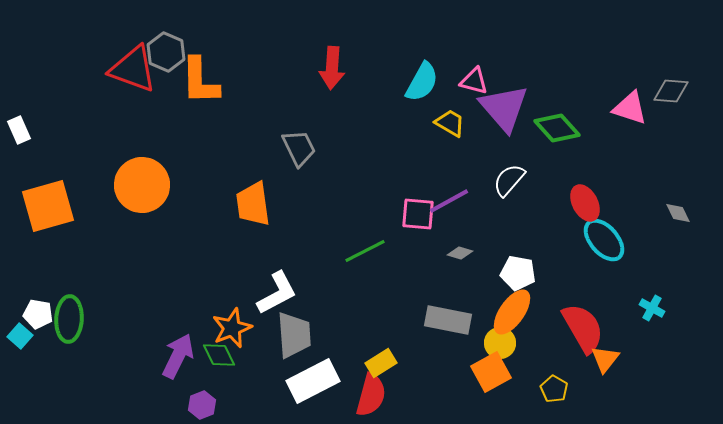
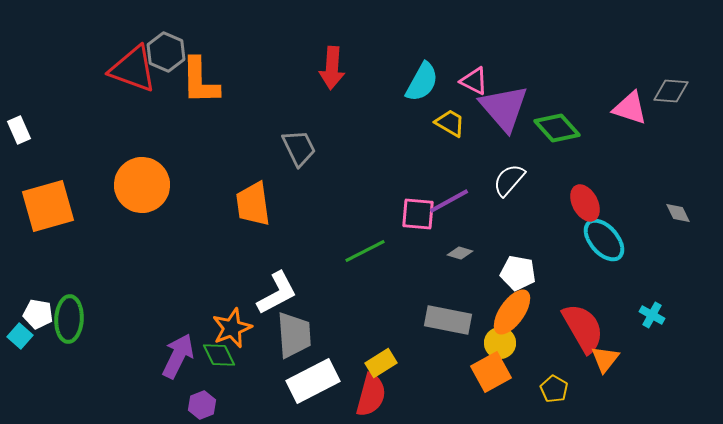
pink triangle at (474, 81): rotated 12 degrees clockwise
cyan cross at (652, 308): moved 7 px down
